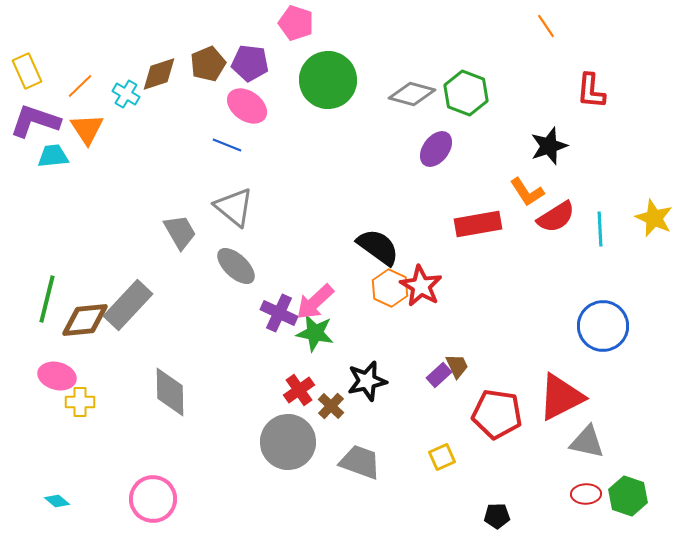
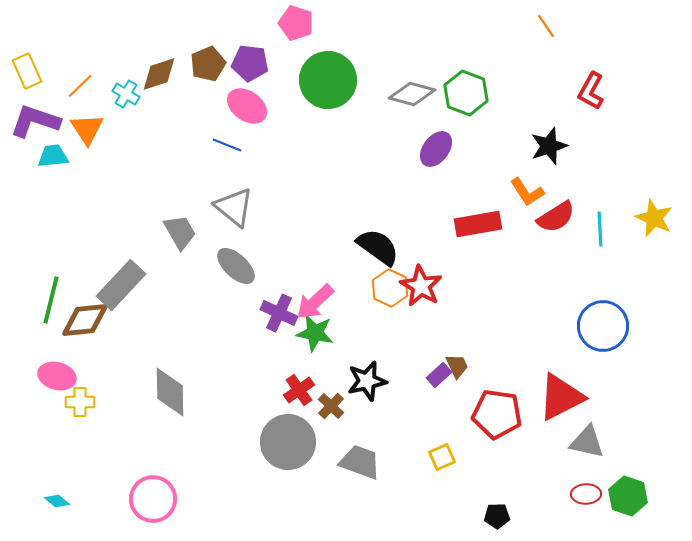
red L-shape at (591, 91): rotated 24 degrees clockwise
green line at (47, 299): moved 4 px right, 1 px down
gray rectangle at (128, 305): moved 7 px left, 20 px up
